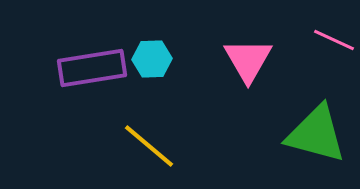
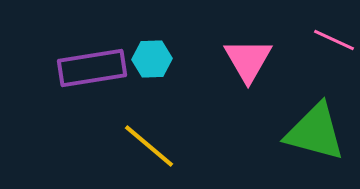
green triangle: moved 1 px left, 2 px up
